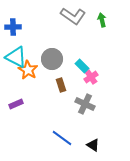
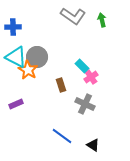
gray circle: moved 15 px left, 2 px up
blue line: moved 2 px up
